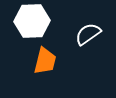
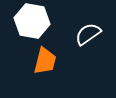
white hexagon: rotated 12 degrees clockwise
